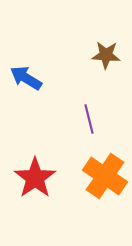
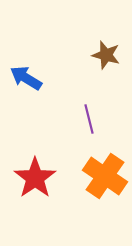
brown star: rotated 12 degrees clockwise
